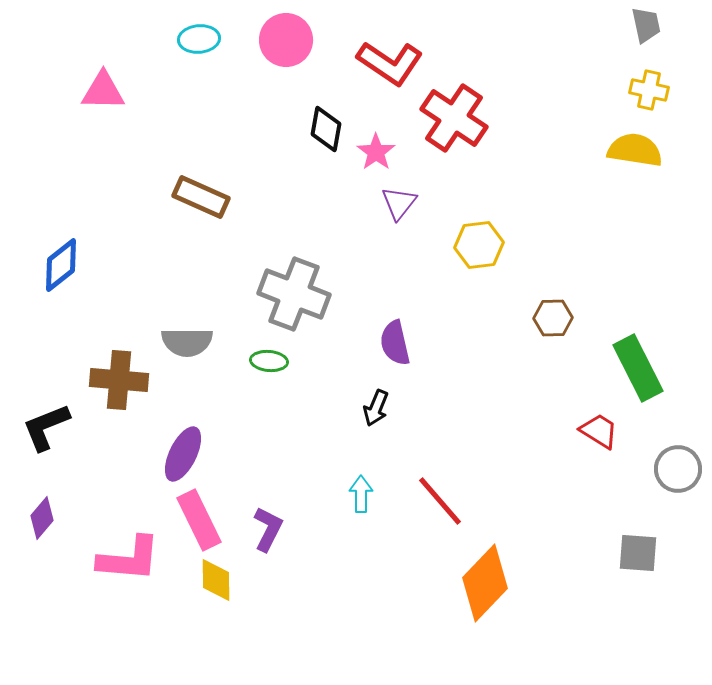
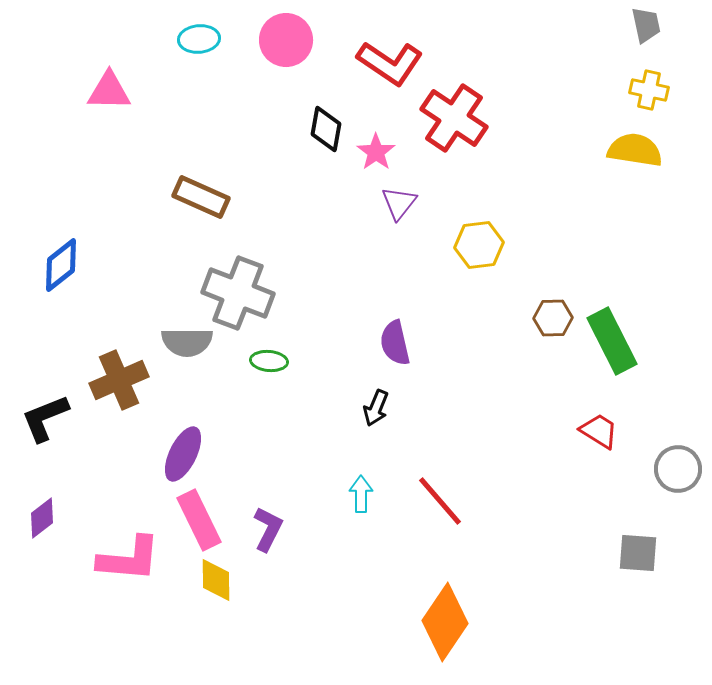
pink triangle: moved 6 px right
gray cross: moved 56 px left, 1 px up
green rectangle: moved 26 px left, 27 px up
brown cross: rotated 28 degrees counterclockwise
black L-shape: moved 1 px left, 9 px up
purple diamond: rotated 12 degrees clockwise
orange diamond: moved 40 px left, 39 px down; rotated 10 degrees counterclockwise
